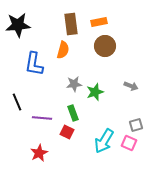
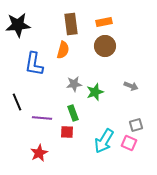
orange rectangle: moved 5 px right
red square: rotated 24 degrees counterclockwise
